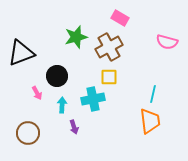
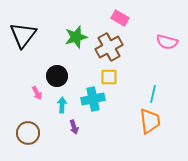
black triangle: moved 2 px right, 18 px up; rotated 32 degrees counterclockwise
